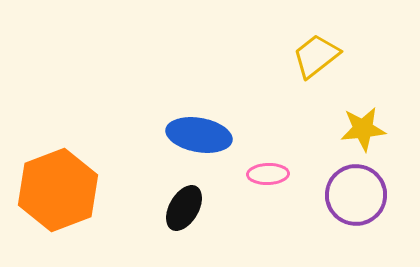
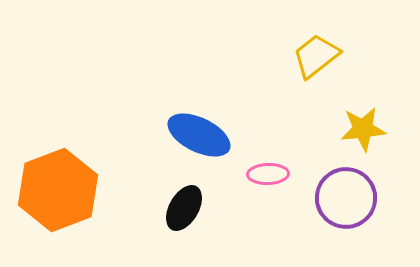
blue ellipse: rotated 16 degrees clockwise
purple circle: moved 10 px left, 3 px down
